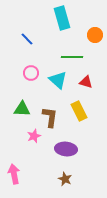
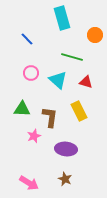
green line: rotated 15 degrees clockwise
pink arrow: moved 15 px right, 9 px down; rotated 132 degrees clockwise
